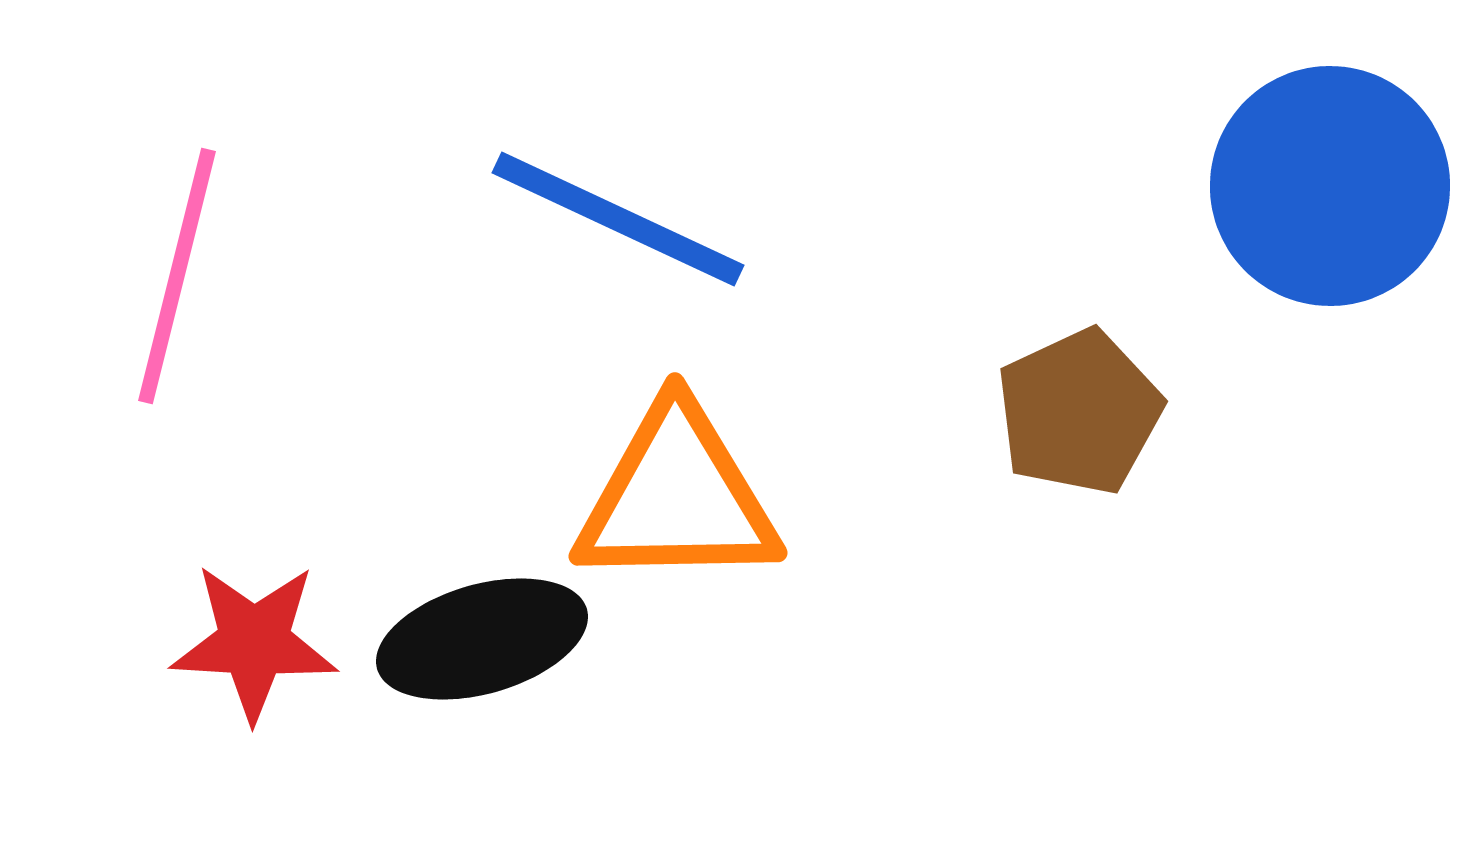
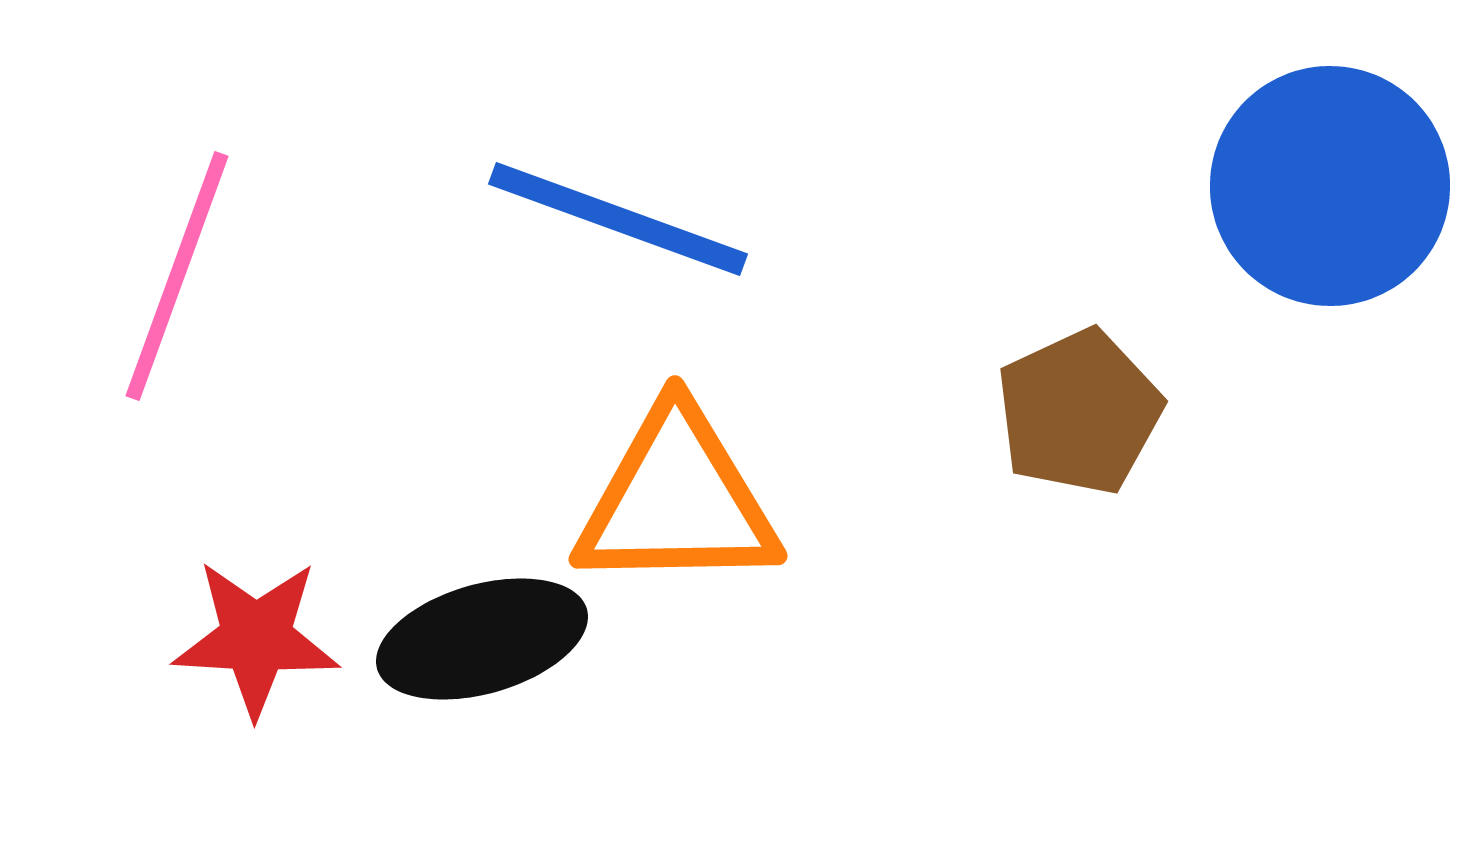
blue line: rotated 5 degrees counterclockwise
pink line: rotated 6 degrees clockwise
orange triangle: moved 3 px down
red star: moved 2 px right, 4 px up
